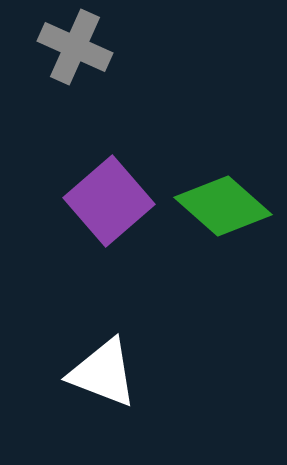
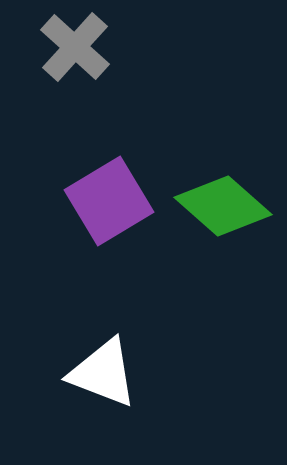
gray cross: rotated 18 degrees clockwise
purple square: rotated 10 degrees clockwise
